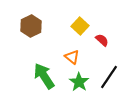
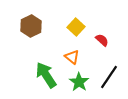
yellow square: moved 4 px left, 1 px down
green arrow: moved 2 px right, 1 px up
